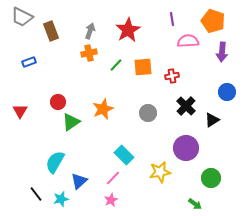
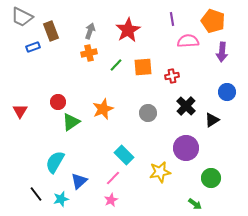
blue rectangle: moved 4 px right, 15 px up
